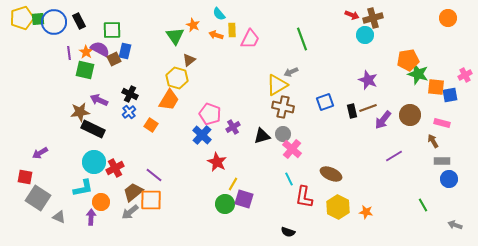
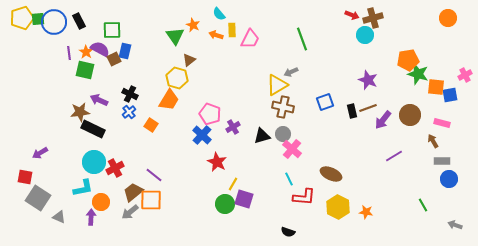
red L-shape at (304, 197): rotated 95 degrees counterclockwise
